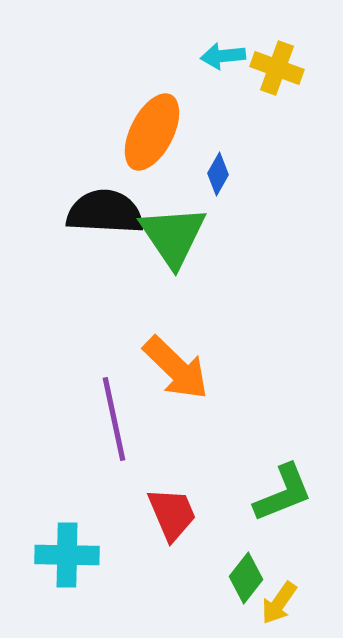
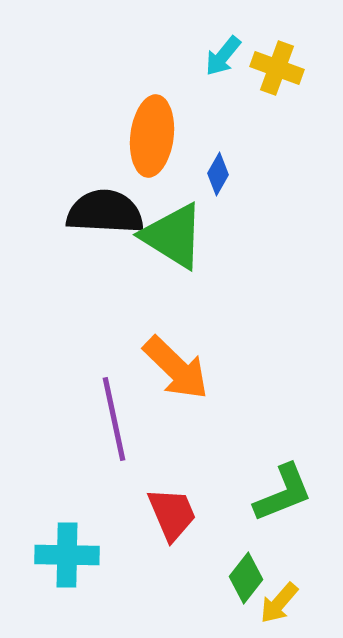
cyan arrow: rotated 45 degrees counterclockwise
orange ellipse: moved 4 px down; rotated 20 degrees counterclockwise
green triangle: rotated 24 degrees counterclockwise
yellow arrow: rotated 6 degrees clockwise
